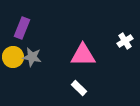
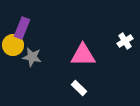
yellow circle: moved 12 px up
